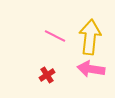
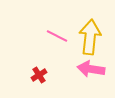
pink line: moved 2 px right
red cross: moved 8 px left
